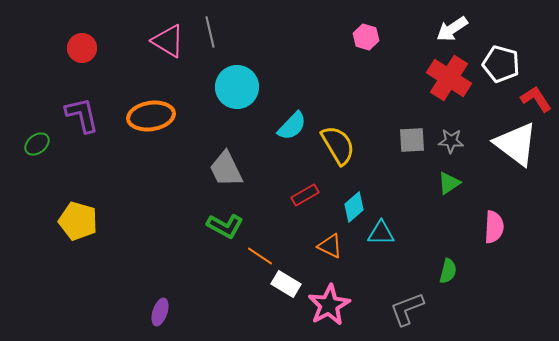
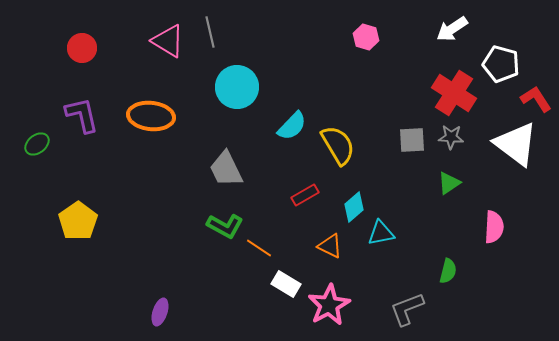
red cross: moved 5 px right, 15 px down
orange ellipse: rotated 15 degrees clockwise
gray star: moved 4 px up
yellow pentagon: rotated 21 degrees clockwise
cyan triangle: rotated 12 degrees counterclockwise
orange line: moved 1 px left, 8 px up
